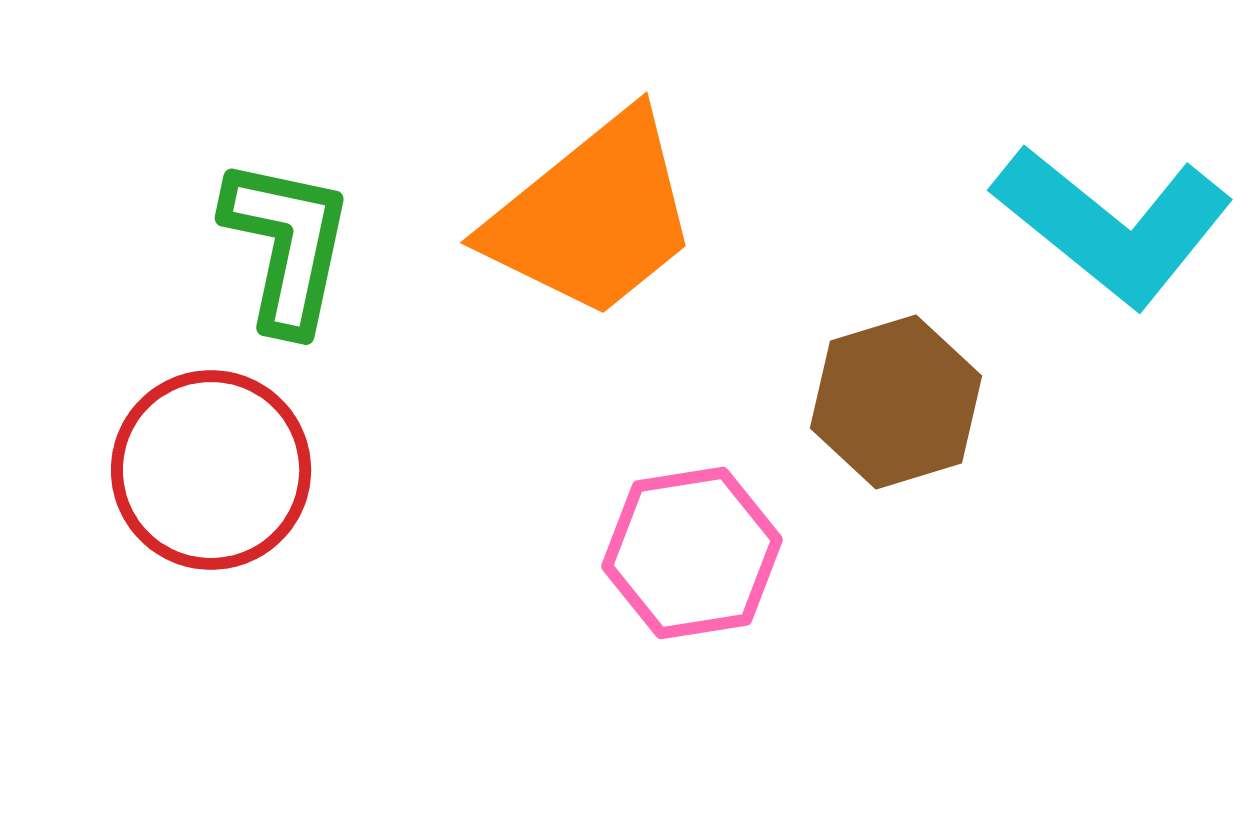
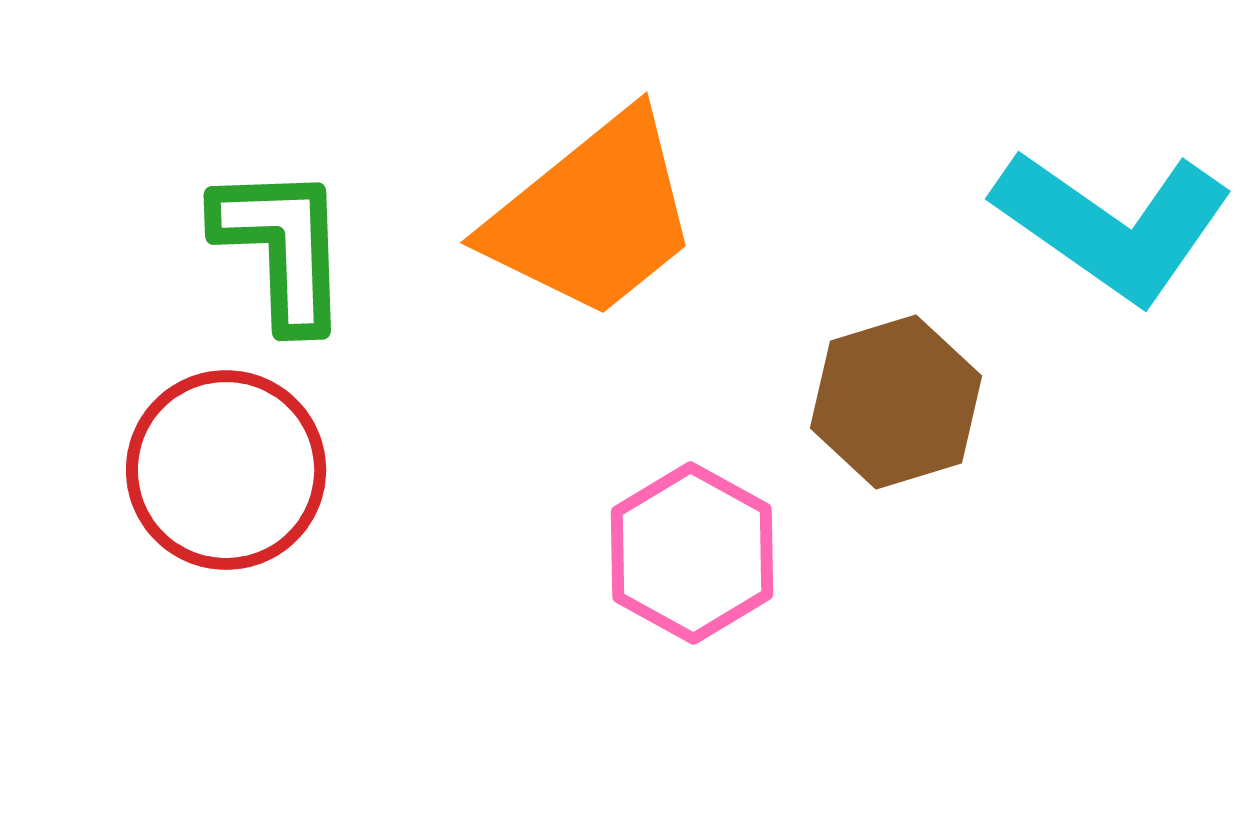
cyan L-shape: rotated 4 degrees counterclockwise
green L-shape: moved 5 px left, 2 px down; rotated 14 degrees counterclockwise
red circle: moved 15 px right
pink hexagon: rotated 22 degrees counterclockwise
